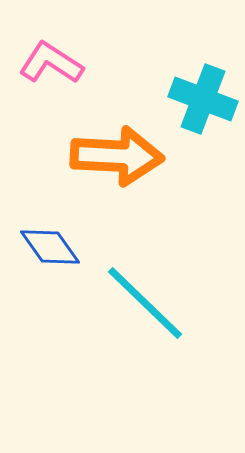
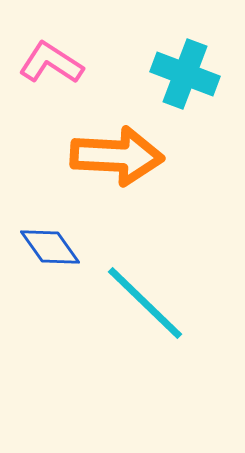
cyan cross: moved 18 px left, 25 px up
